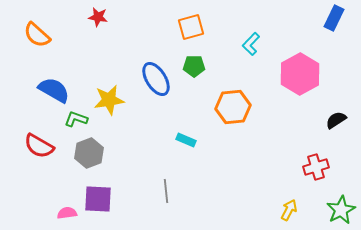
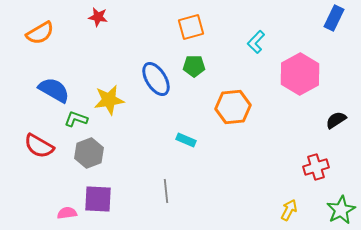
orange semicircle: moved 3 px right, 2 px up; rotated 72 degrees counterclockwise
cyan L-shape: moved 5 px right, 2 px up
